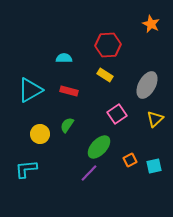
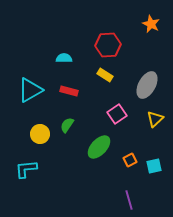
purple line: moved 40 px right, 27 px down; rotated 60 degrees counterclockwise
